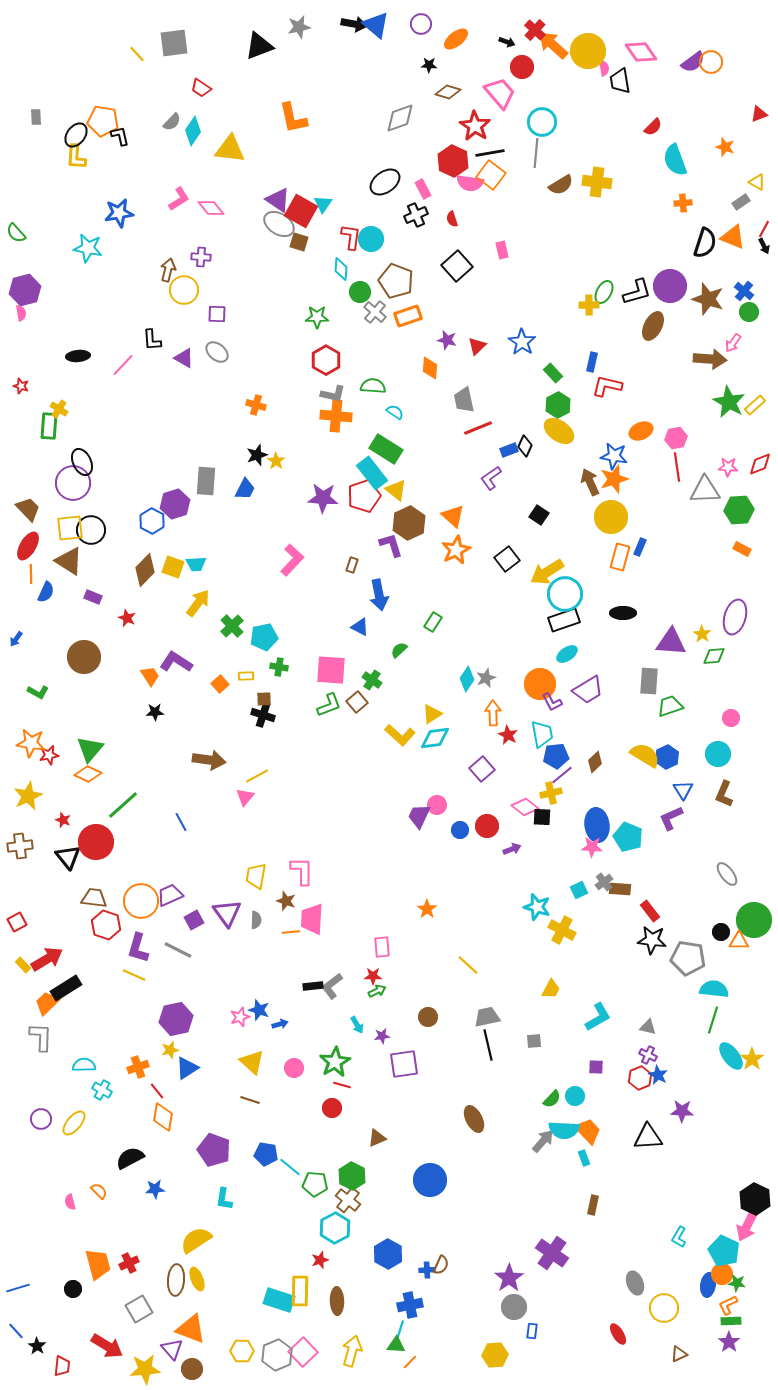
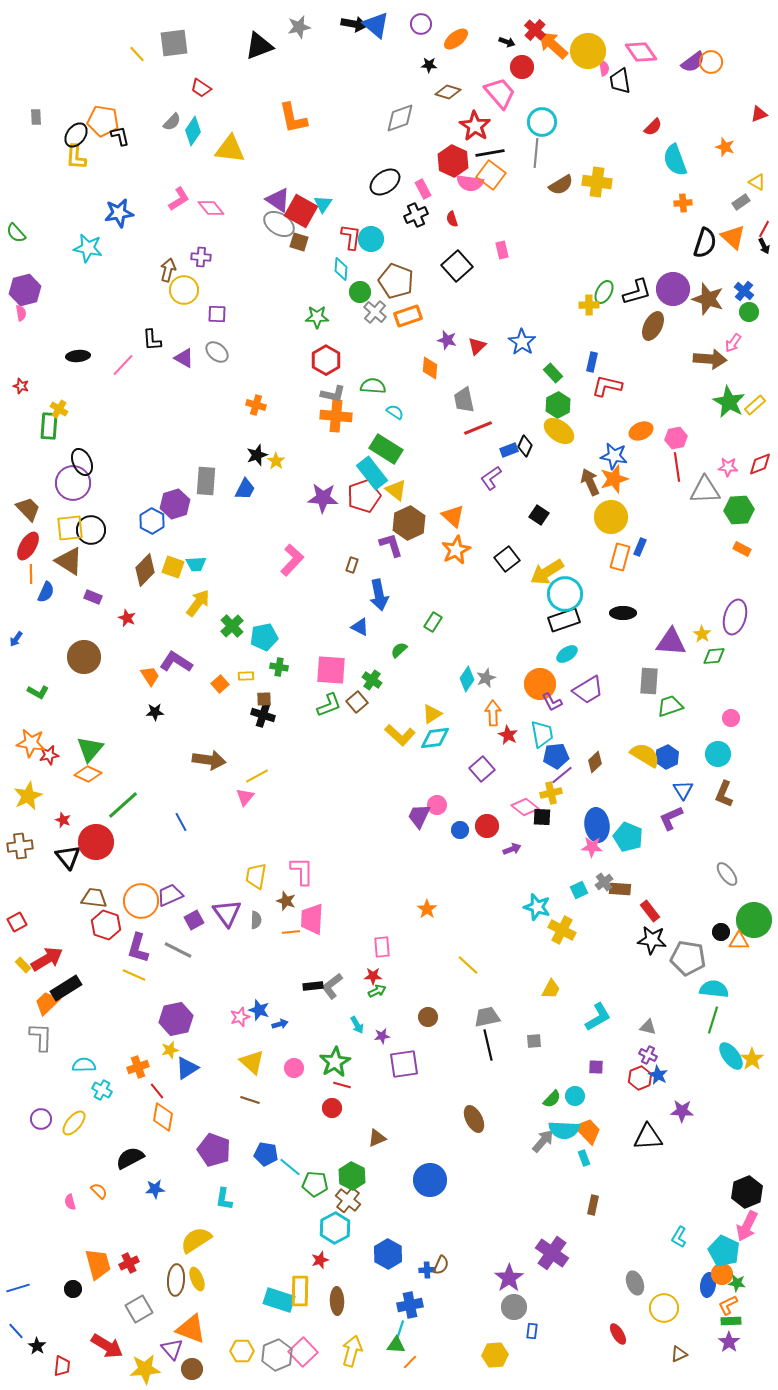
orange triangle at (733, 237): rotated 20 degrees clockwise
purple circle at (670, 286): moved 3 px right, 3 px down
black hexagon at (755, 1199): moved 8 px left, 7 px up; rotated 12 degrees clockwise
